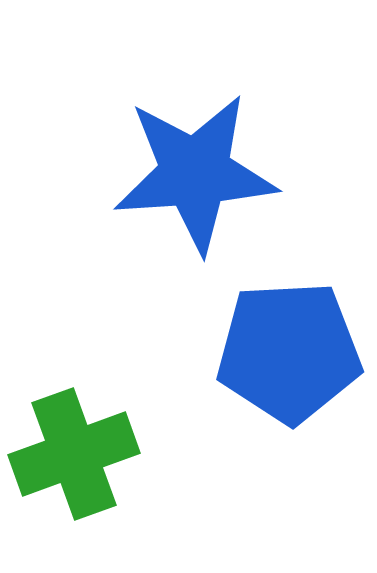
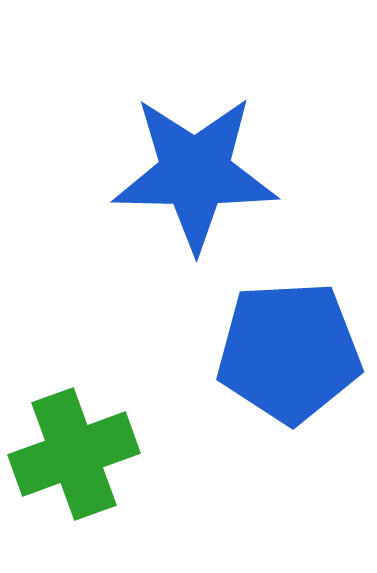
blue star: rotated 5 degrees clockwise
